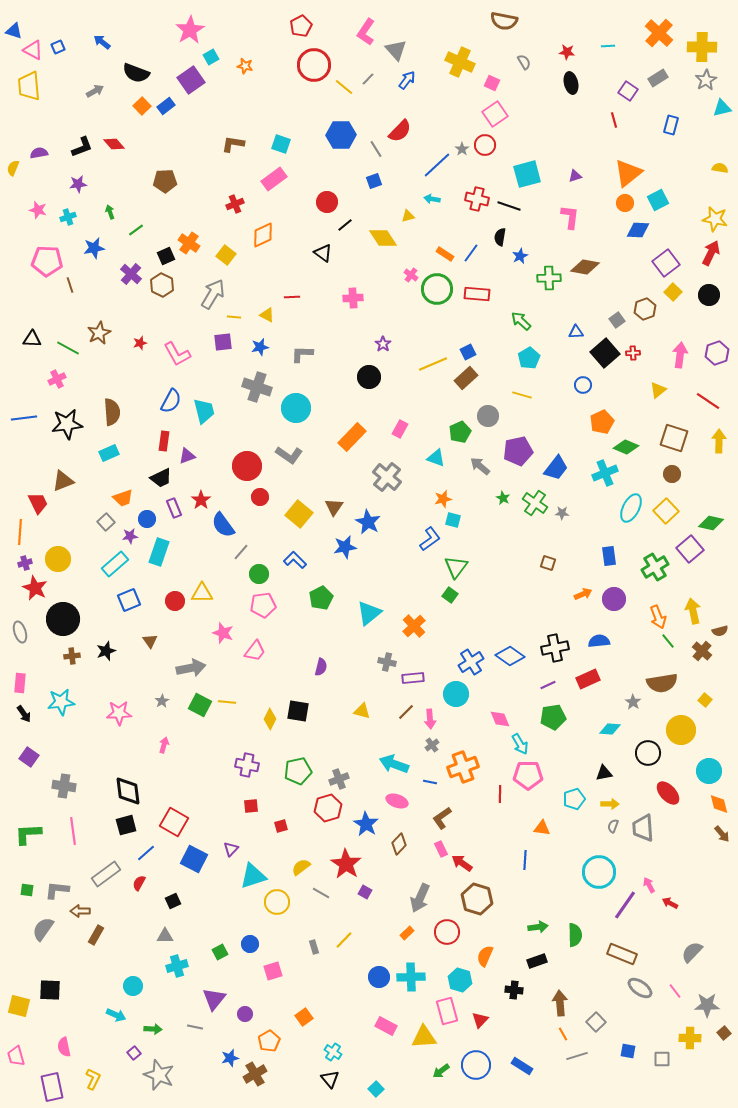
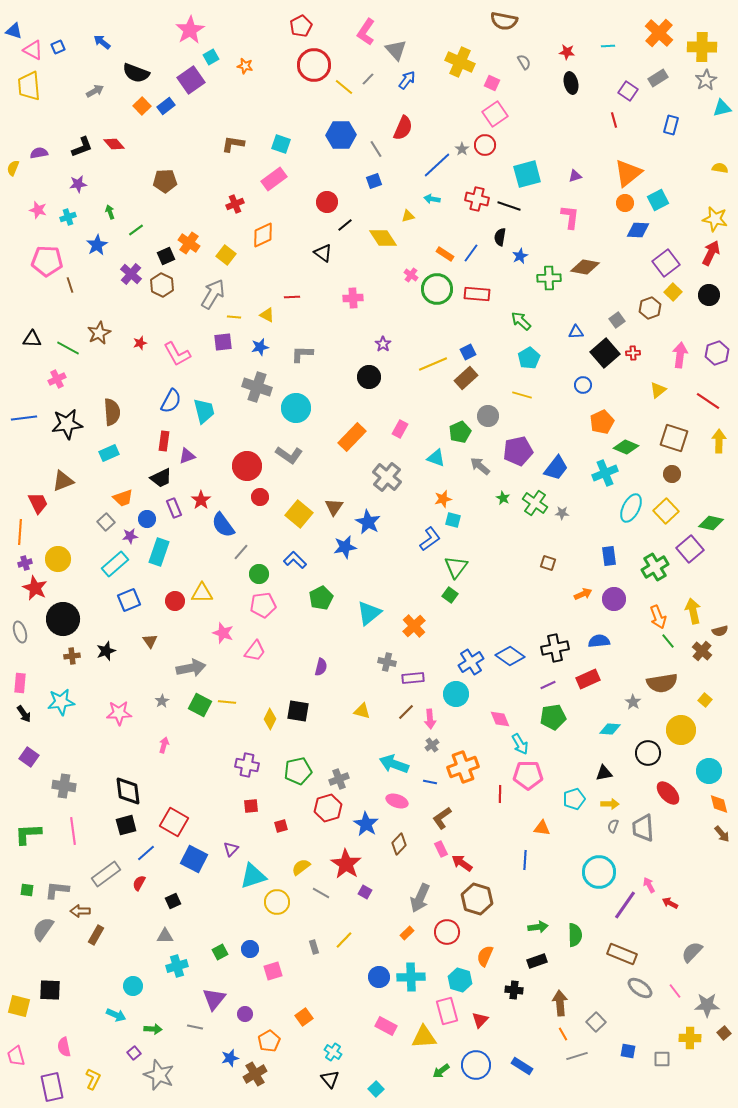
red semicircle at (400, 131): moved 3 px right, 3 px up; rotated 20 degrees counterclockwise
blue star at (94, 248): moved 3 px right, 3 px up; rotated 20 degrees counterclockwise
brown hexagon at (645, 309): moved 5 px right, 1 px up
blue circle at (250, 944): moved 5 px down
